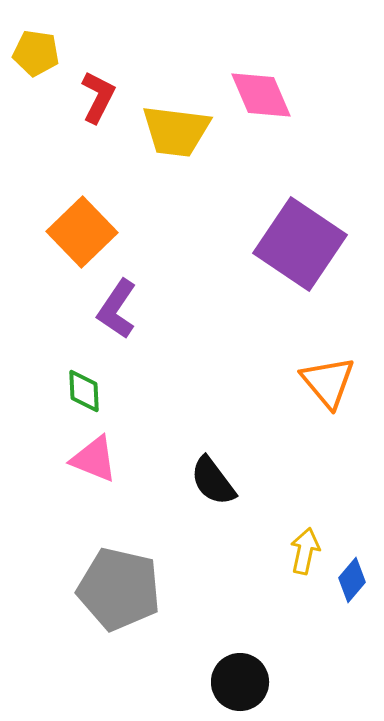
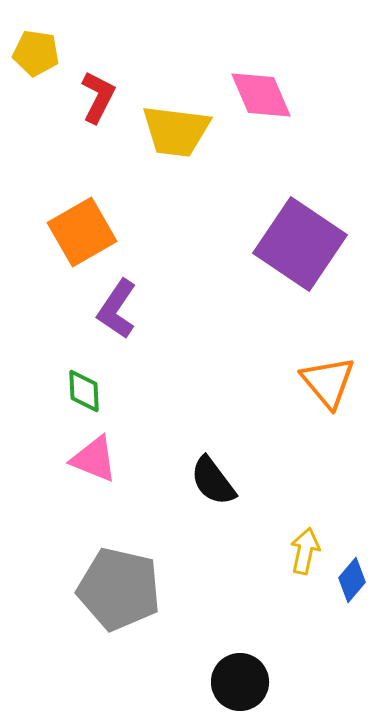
orange square: rotated 14 degrees clockwise
